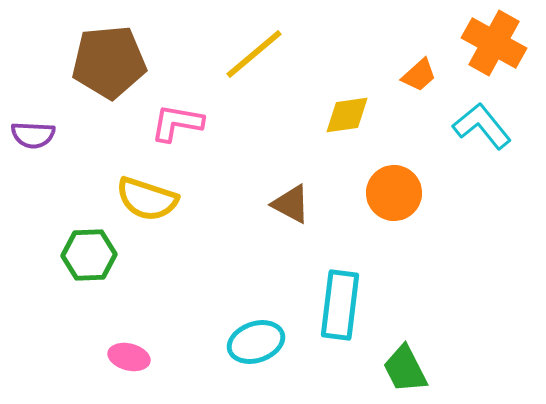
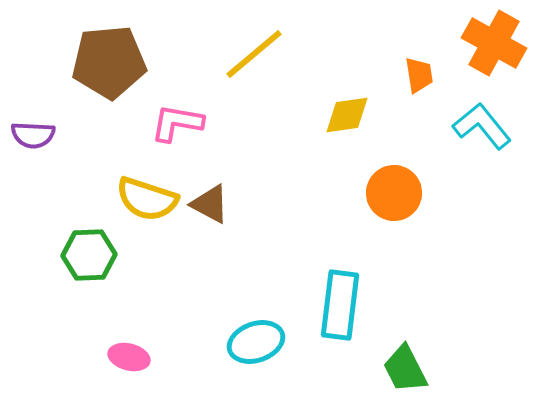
orange trapezoid: rotated 57 degrees counterclockwise
brown triangle: moved 81 px left
